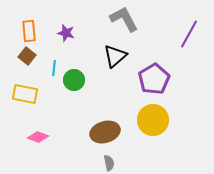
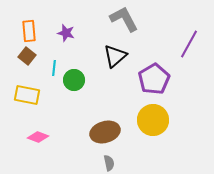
purple line: moved 10 px down
yellow rectangle: moved 2 px right, 1 px down
